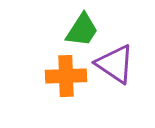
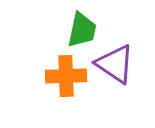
green trapezoid: rotated 21 degrees counterclockwise
